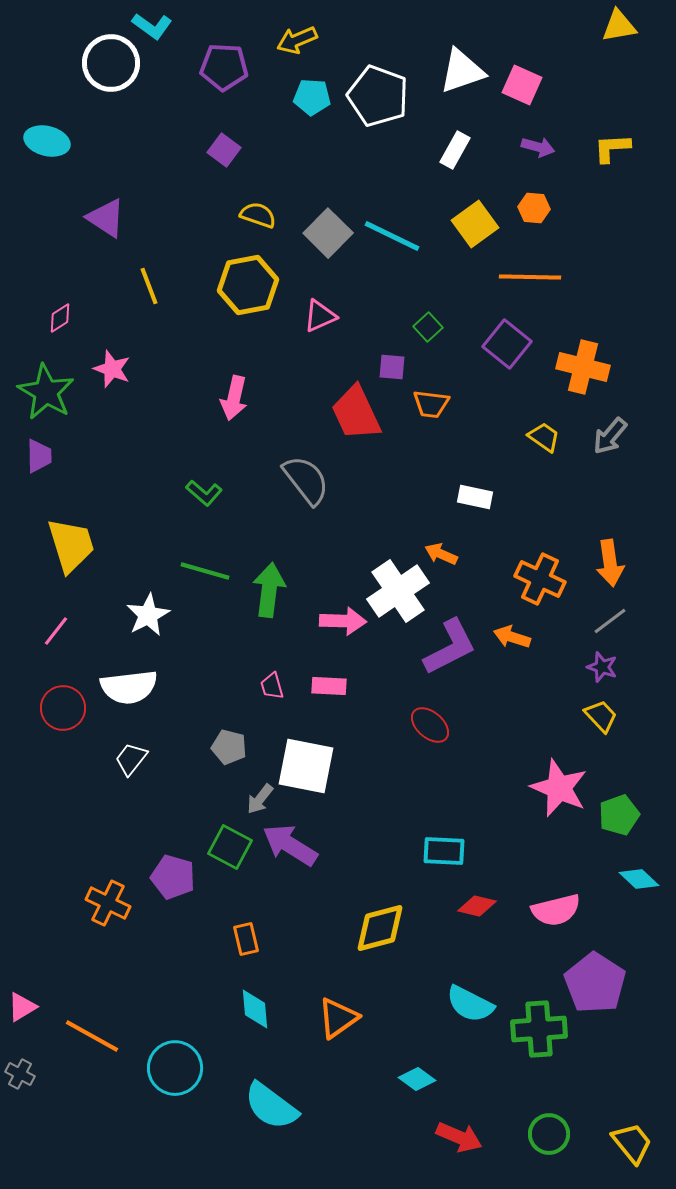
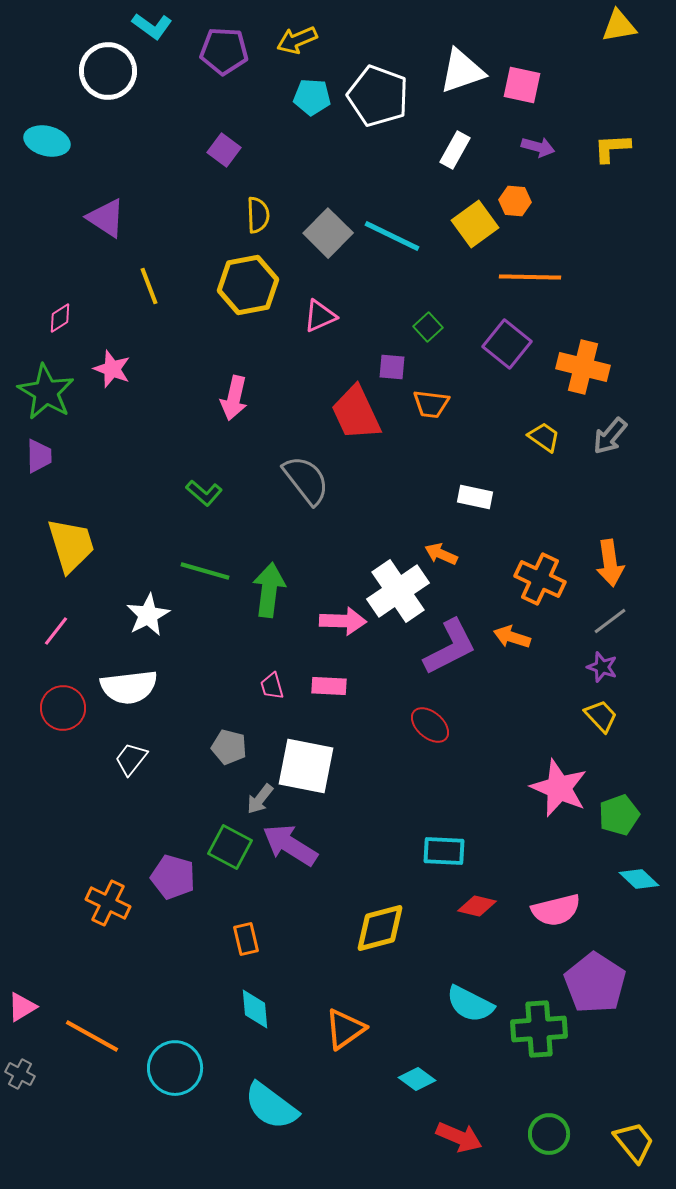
white circle at (111, 63): moved 3 px left, 8 px down
purple pentagon at (224, 67): moved 16 px up
pink square at (522, 85): rotated 12 degrees counterclockwise
orange hexagon at (534, 208): moved 19 px left, 7 px up
yellow semicircle at (258, 215): rotated 69 degrees clockwise
orange triangle at (338, 1018): moved 7 px right, 11 px down
yellow trapezoid at (632, 1143): moved 2 px right, 1 px up
